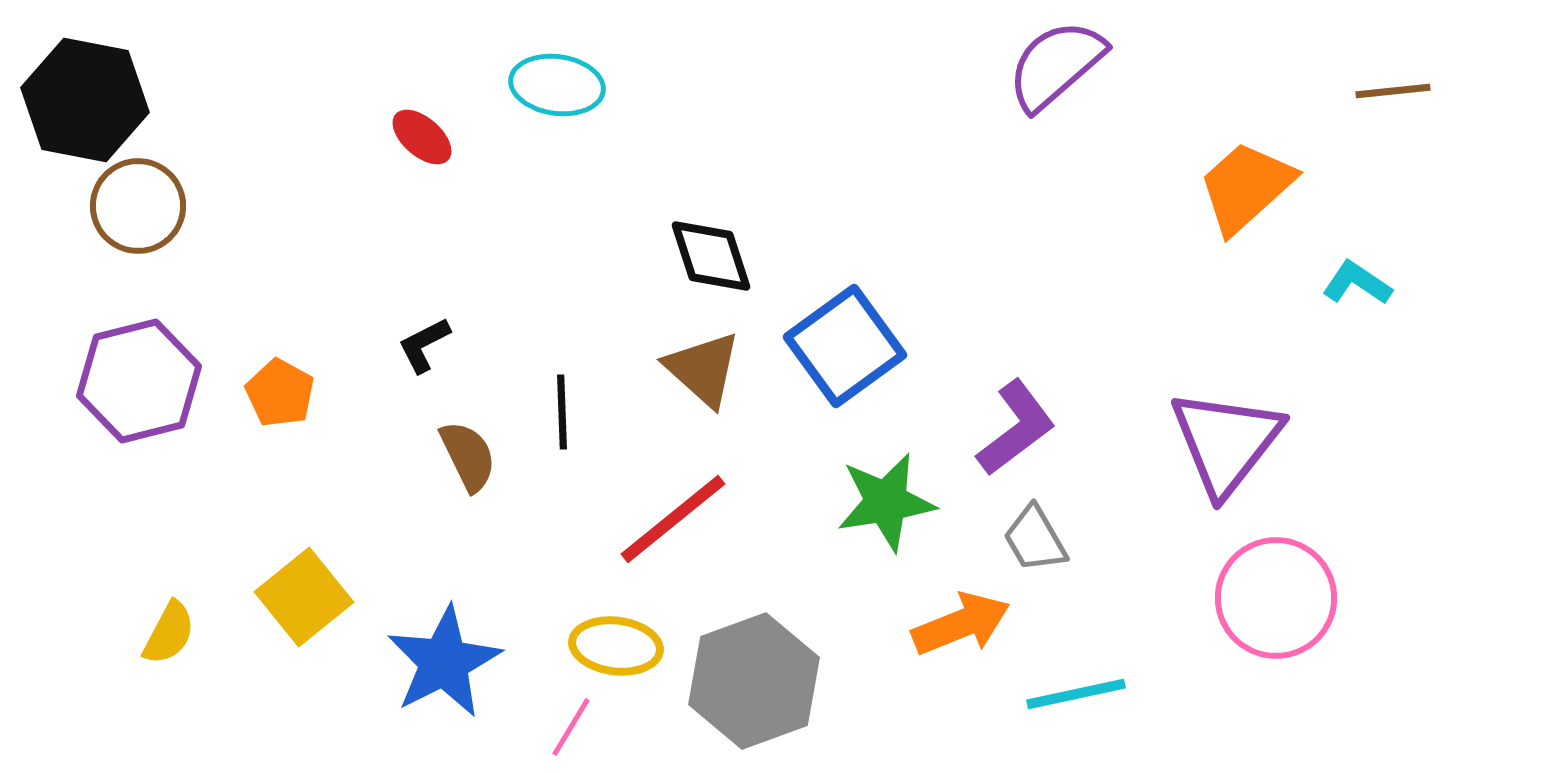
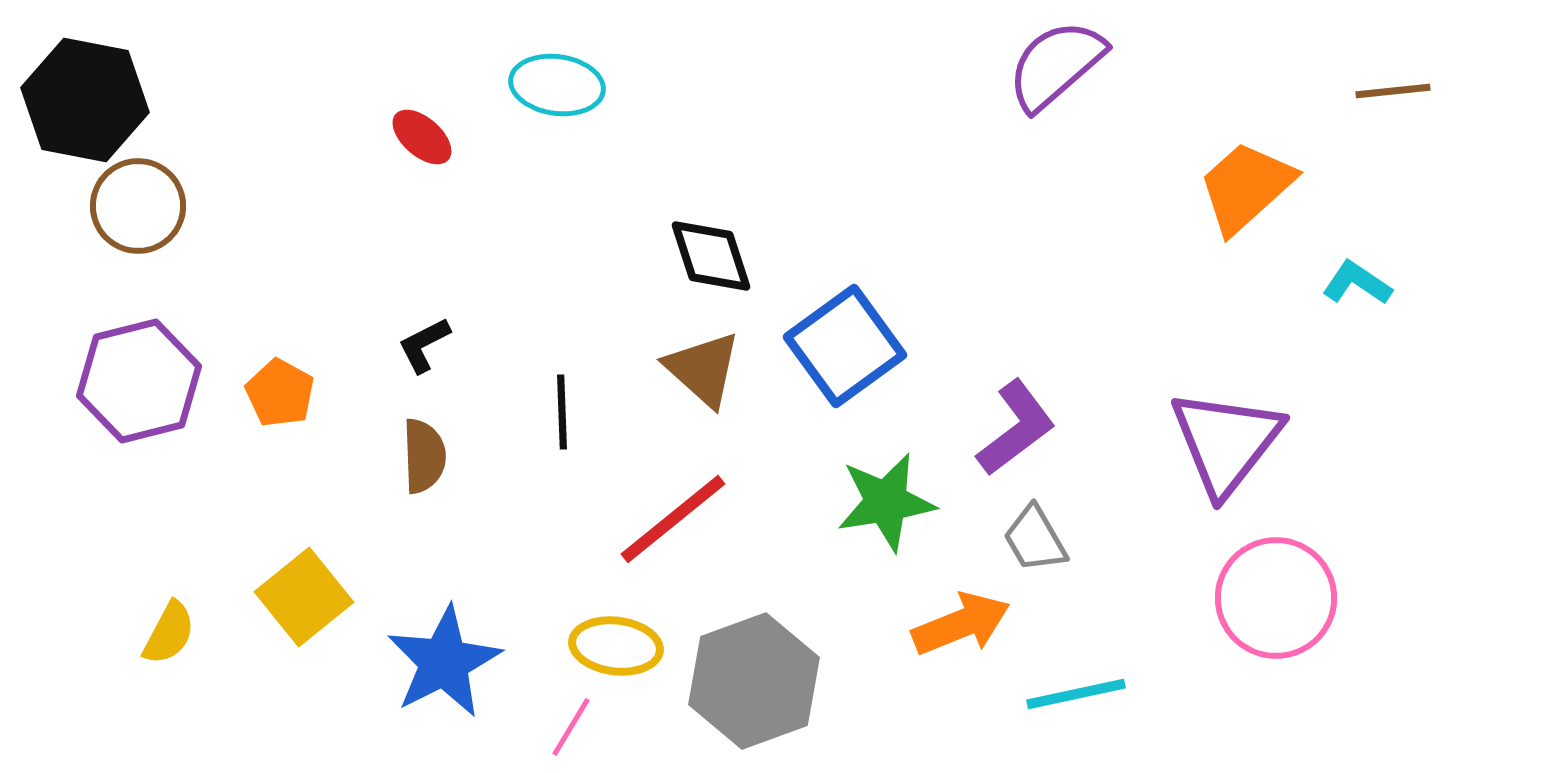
brown semicircle: moved 44 px left; rotated 24 degrees clockwise
